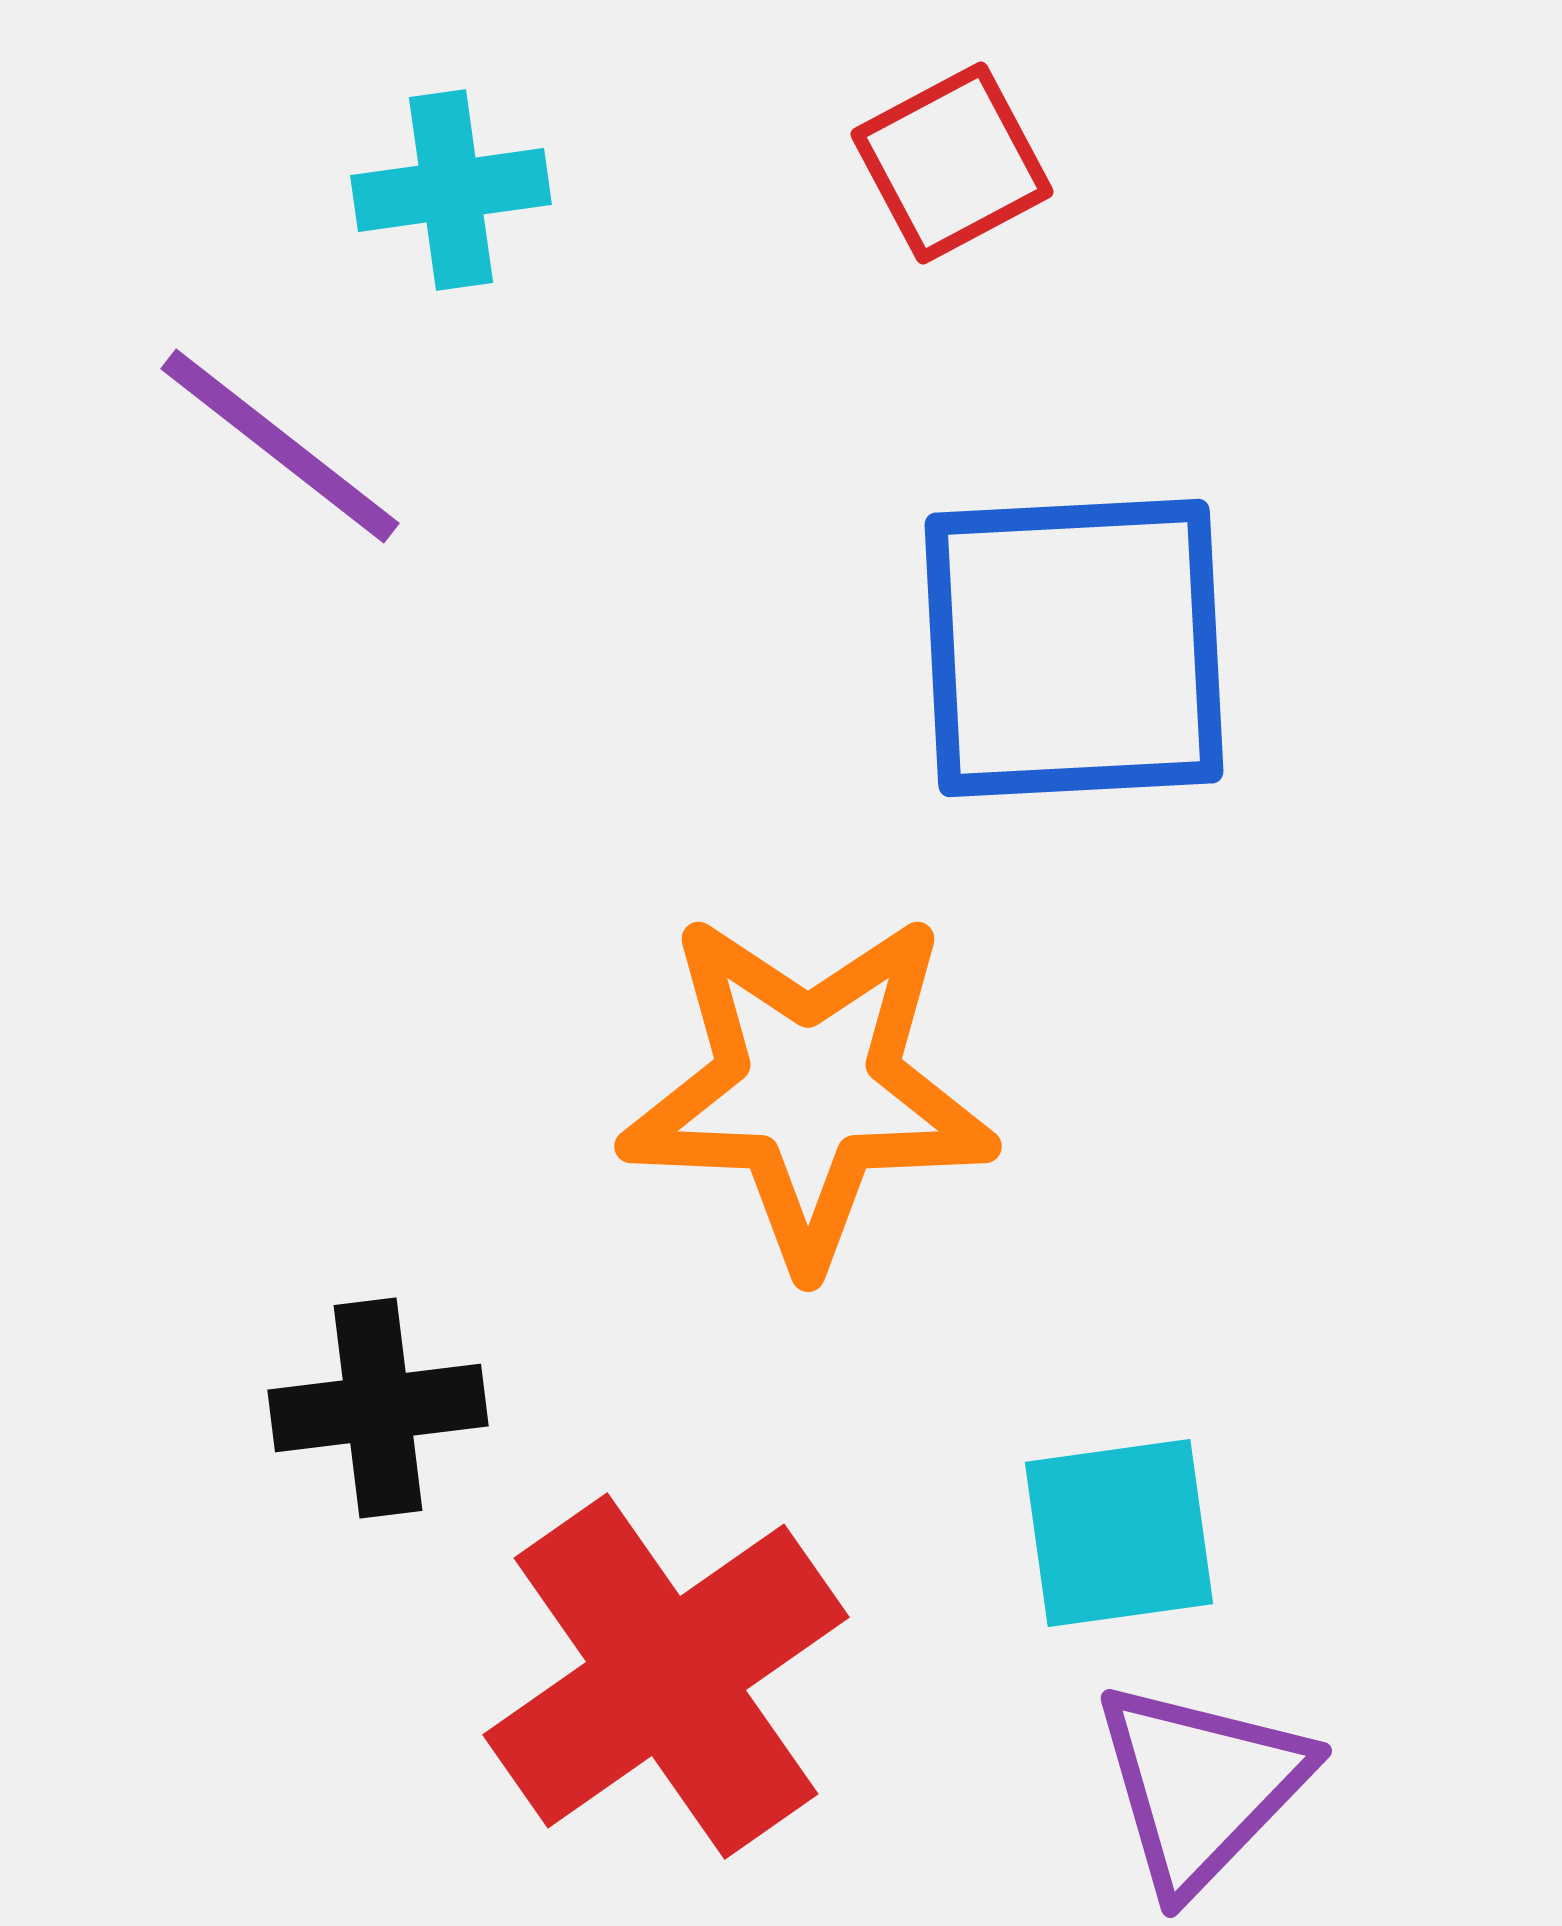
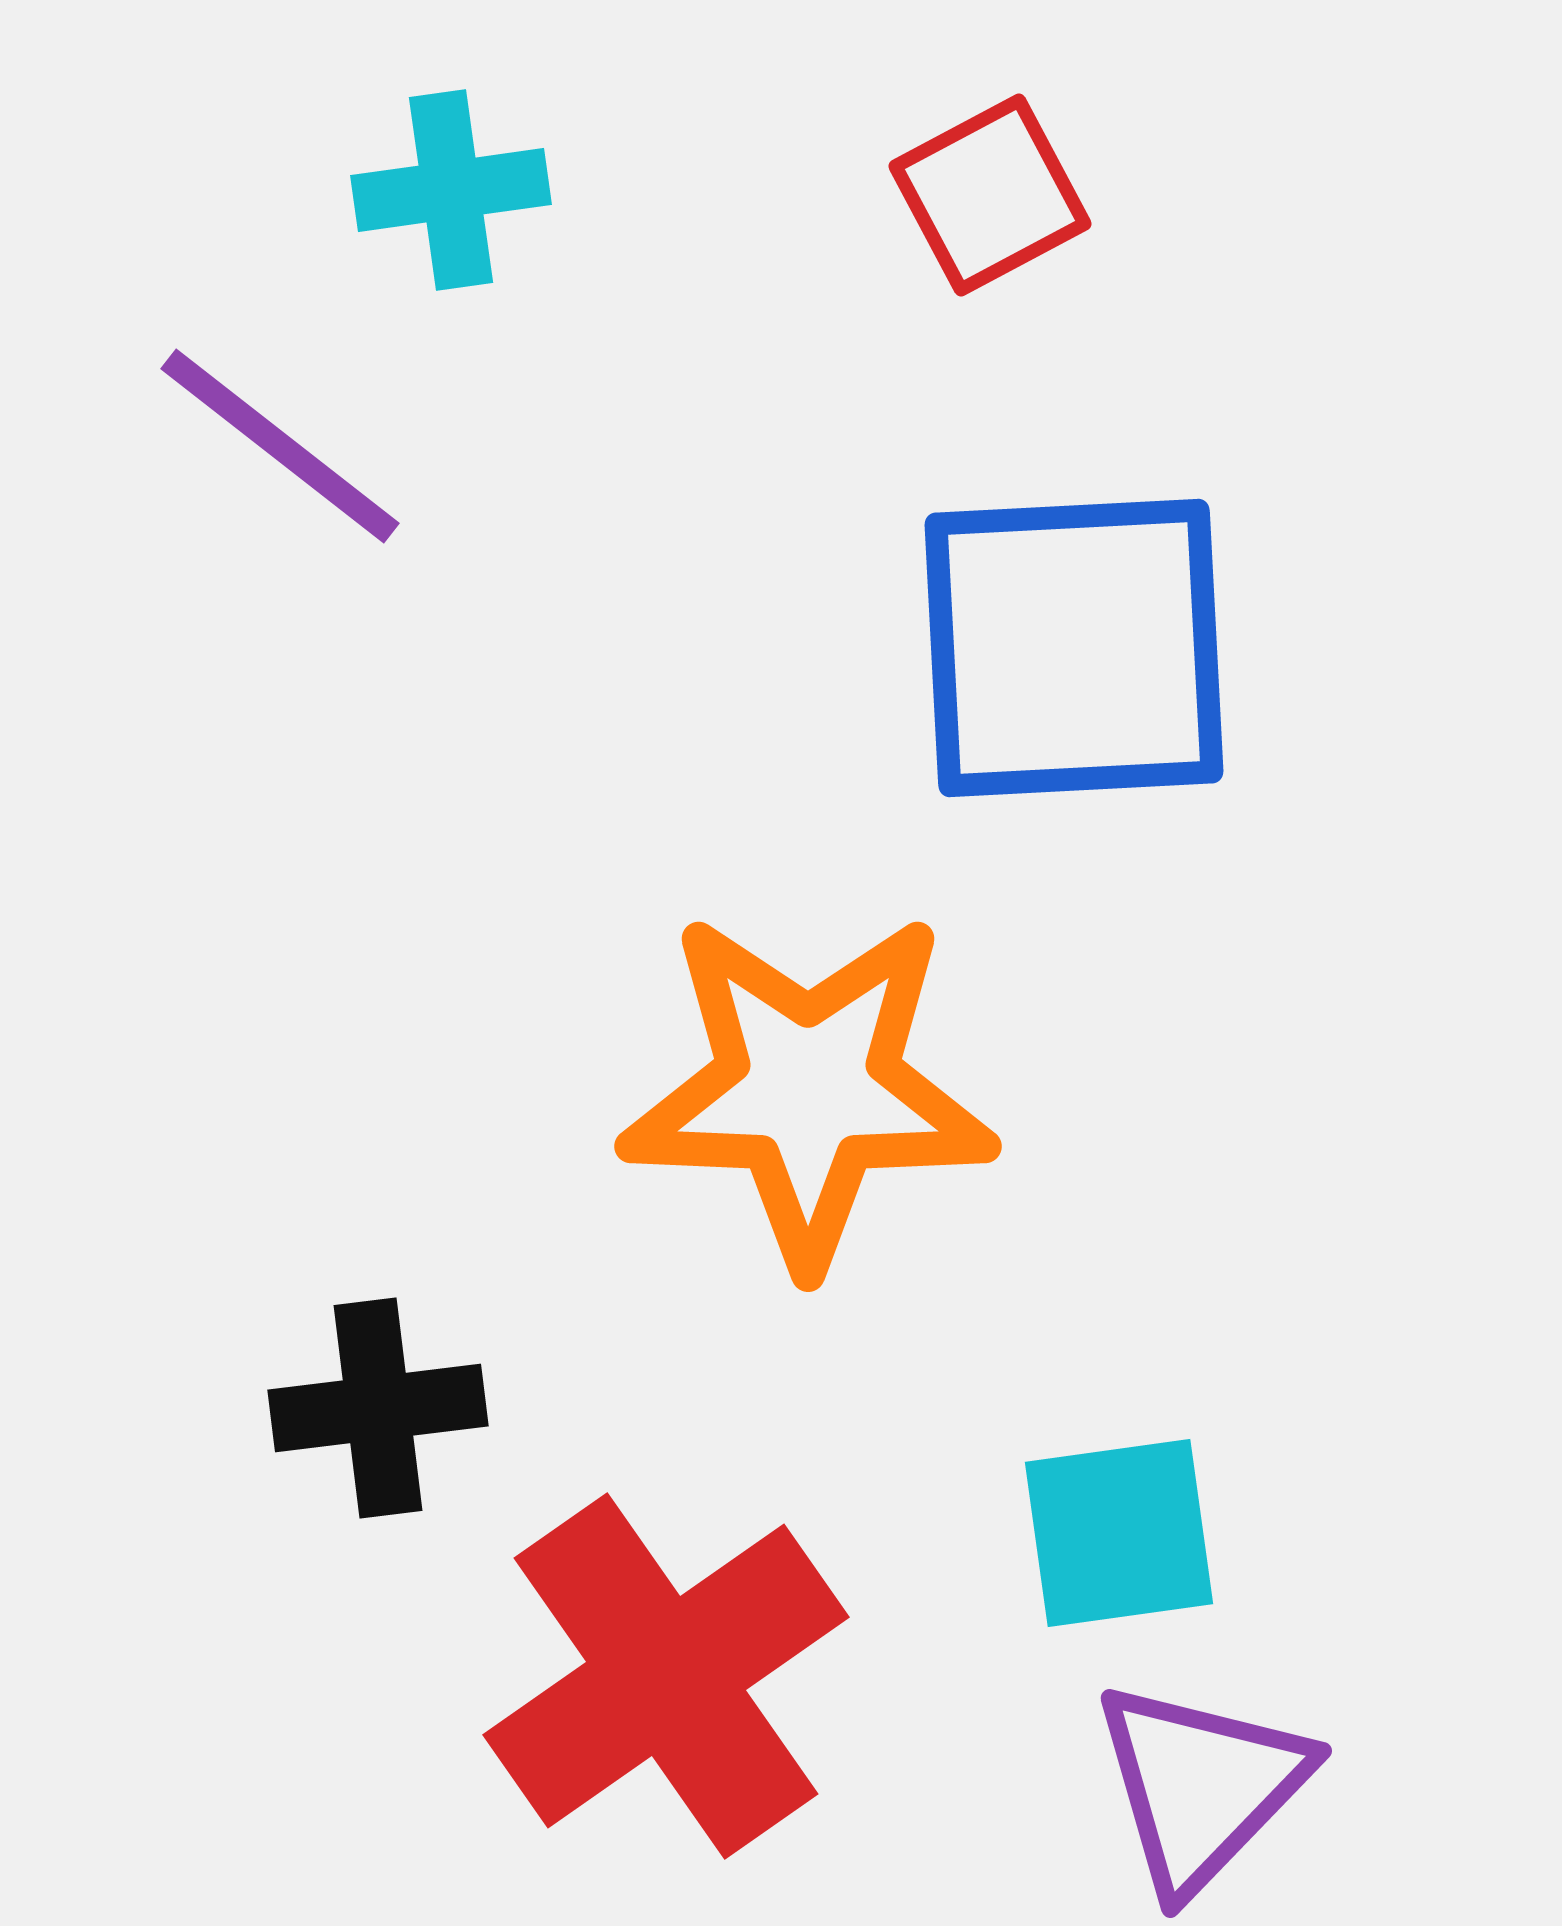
red square: moved 38 px right, 32 px down
